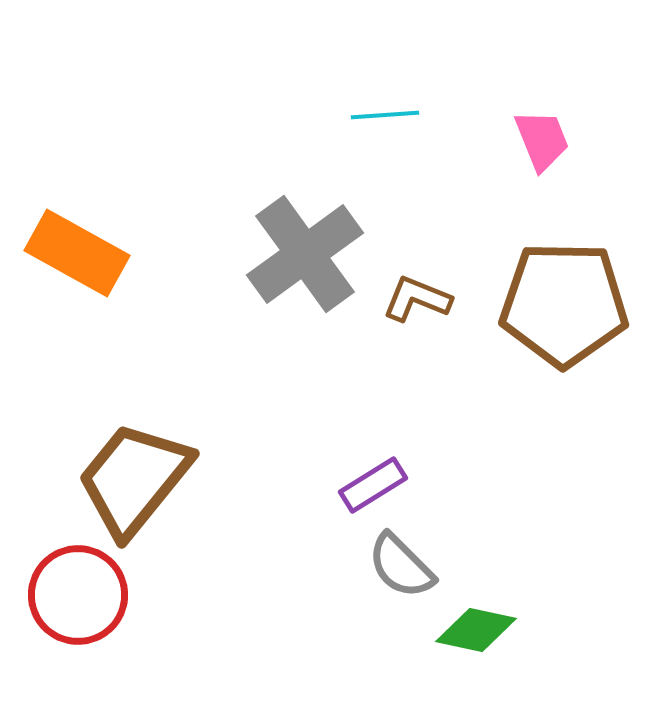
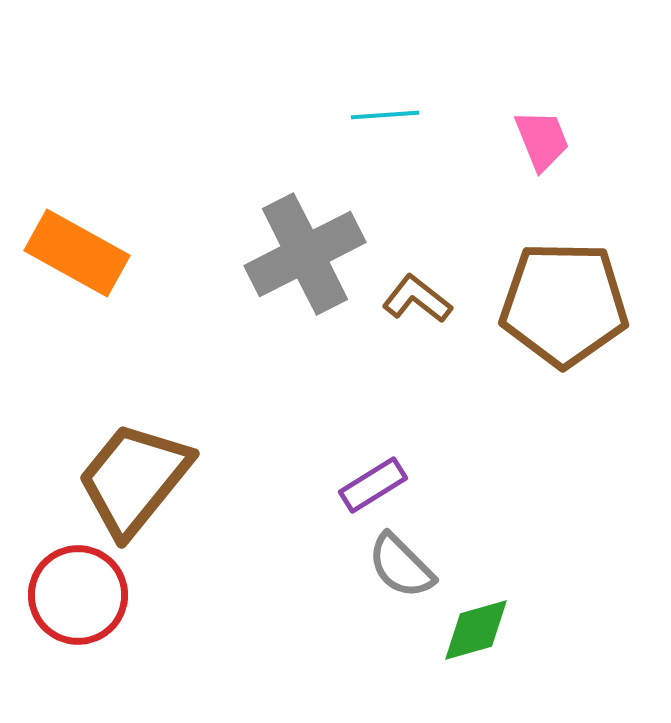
gray cross: rotated 9 degrees clockwise
brown L-shape: rotated 16 degrees clockwise
green diamond: rotated 28 degrees counterclockwise
